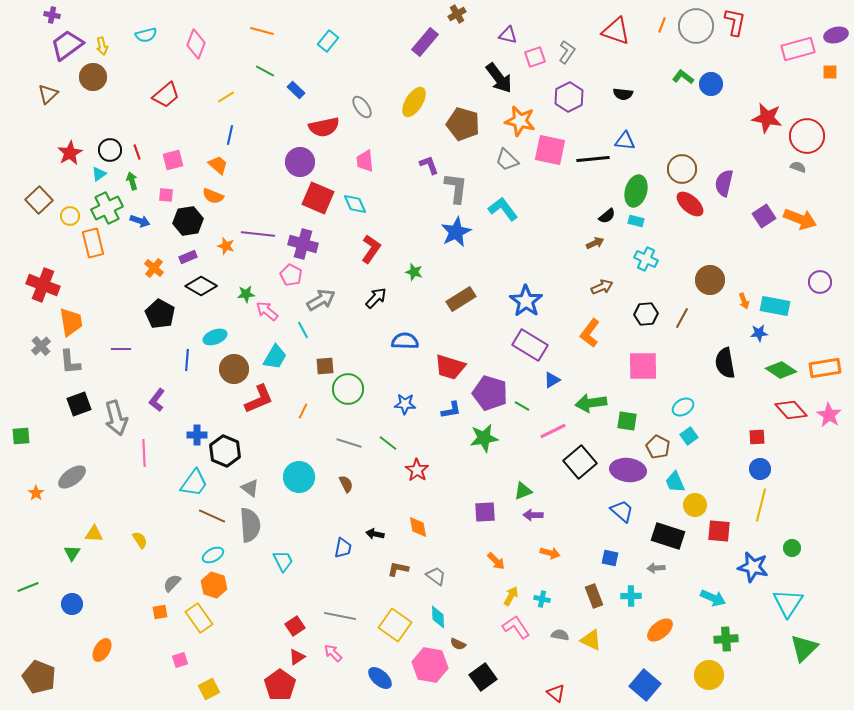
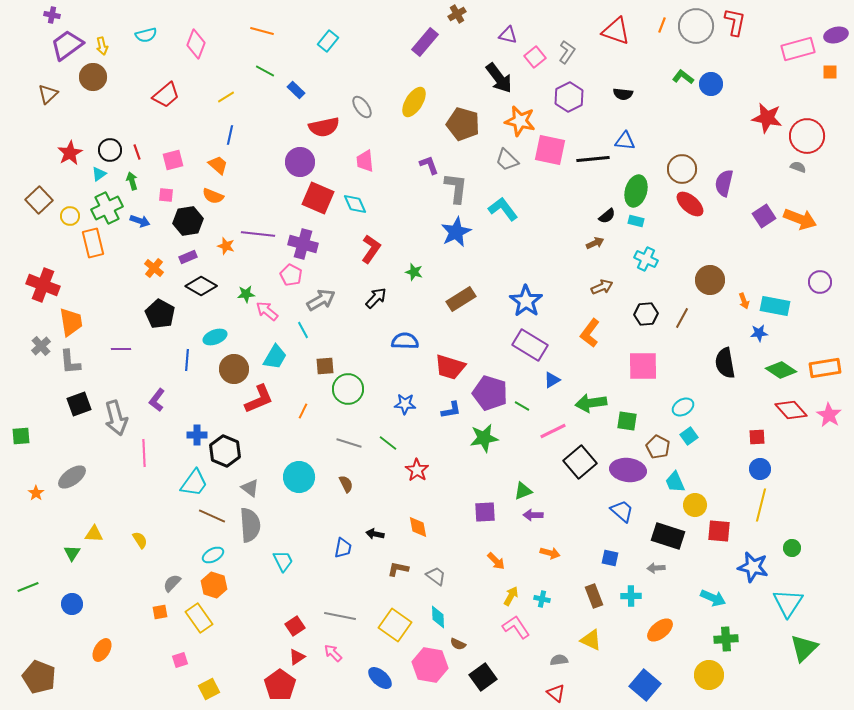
pink square at (535, 57): rotated 20 degrees counterclockwise
gray semicircle at (560, 635): moved 1 px left, 25 px down; rotated 18 degrees counterclockwise
